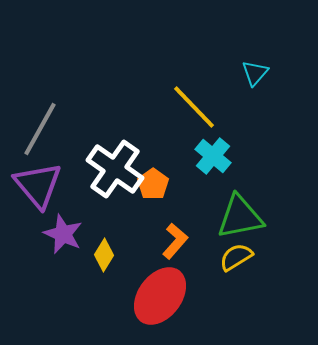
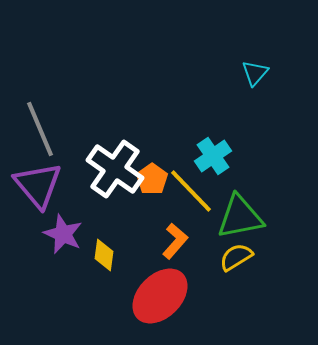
yellow line: moved 3 px left, 84 px down
gray line: rotated 52 degrees counterclockwise
cyan cross: rotated 15 degrees clockwise
orange pentagon: moved 1 px left, 5 px up
yellow diamond: rotated 24 degrees counterclockwise
red ellipse: rotated 8 degrees clockwise
